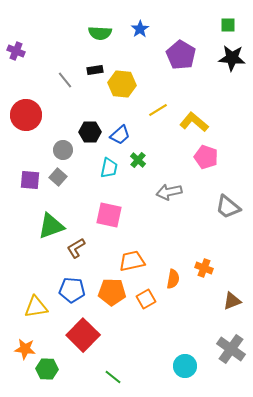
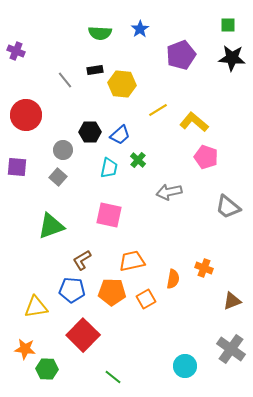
purple pentagon: rotated 20 degrees clockwise
purple square: moved 13 px left, 13 px up
brown L-shape: moved 6 px right, 12 px down
